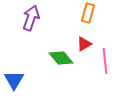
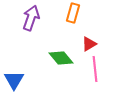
orange rectangle: moved 15 px left
red triangle: moved 5 px right
pink line: moved 10 px left, 8 px down
